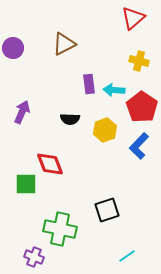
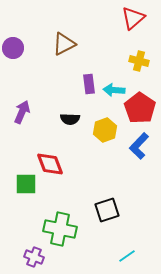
red pentagon: moved 2 px left, 1 px down
